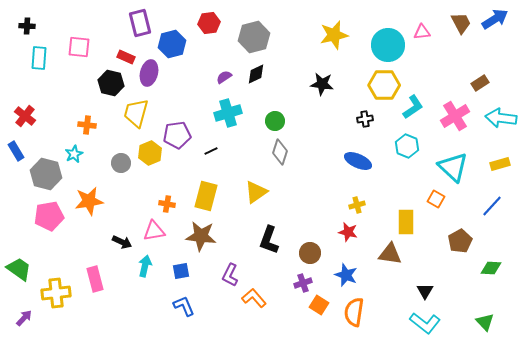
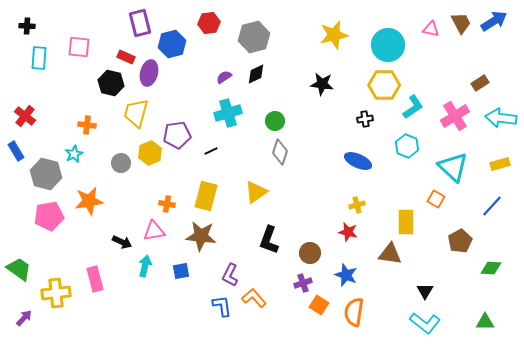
blue arrow at (495, 19): moved 1 px left, 2 px down
pink triangle at (422, 32): moved 9 px right, 3 px up; rotated 18 degrees clockwise
blue L-shape at (184, 306): moved 38 px right; rotated 15 degrees clockwise
green triangle at (485, 322): rotated 48 degrees counterclockwise
